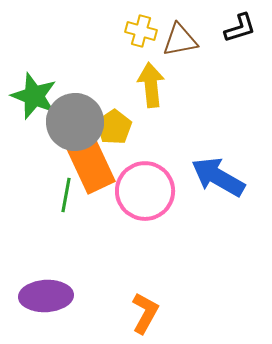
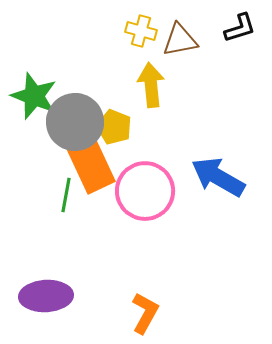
yellow pentagon: rotated 16 degrees counterclockwise
